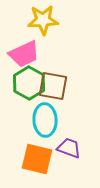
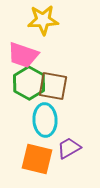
pink trapezoid: moved 1 px left, 1 px down; rotated 44 degrees clockwise
purple trapezoid: rotated 50 degrees counterclockwise
